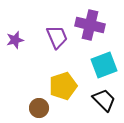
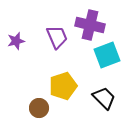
purple star: moved 1 px right, 1 px down
cyan square: moved 3 px right, 10 px up
black trapezoid: moved 2 px up
